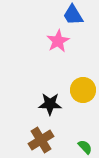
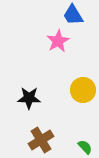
black star: moved 21 px left, 6 px up
